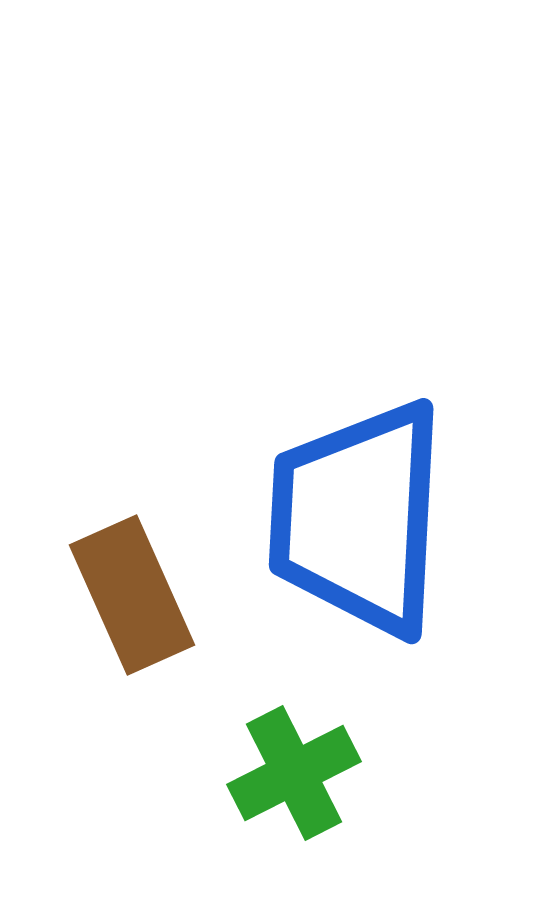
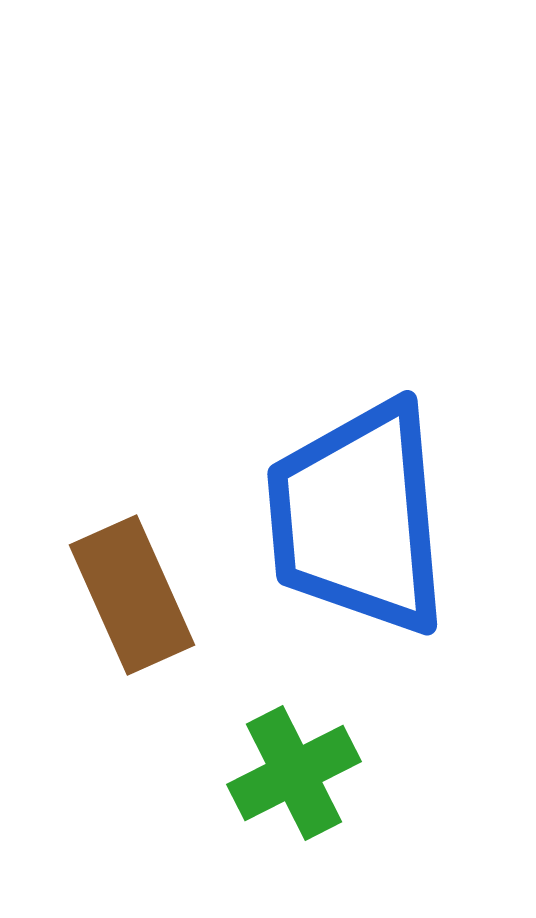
blue trapezoid: rotated 8 degrees counterclockwise
